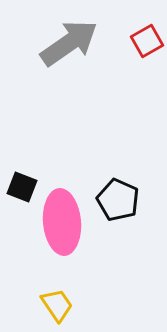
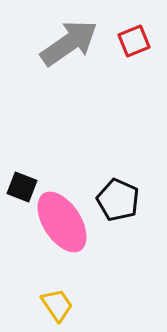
red square: moved 13 px left; rotated 8 degrees clockwise
pink ellipse: rotated 28 degrees counterclockwise
